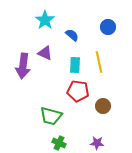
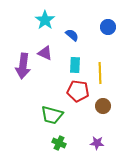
yellow line: moved 1 px right, 11 px down; rotated 10 degrees clockwise
green trapezoid: moved 1 px right, 1 px up
